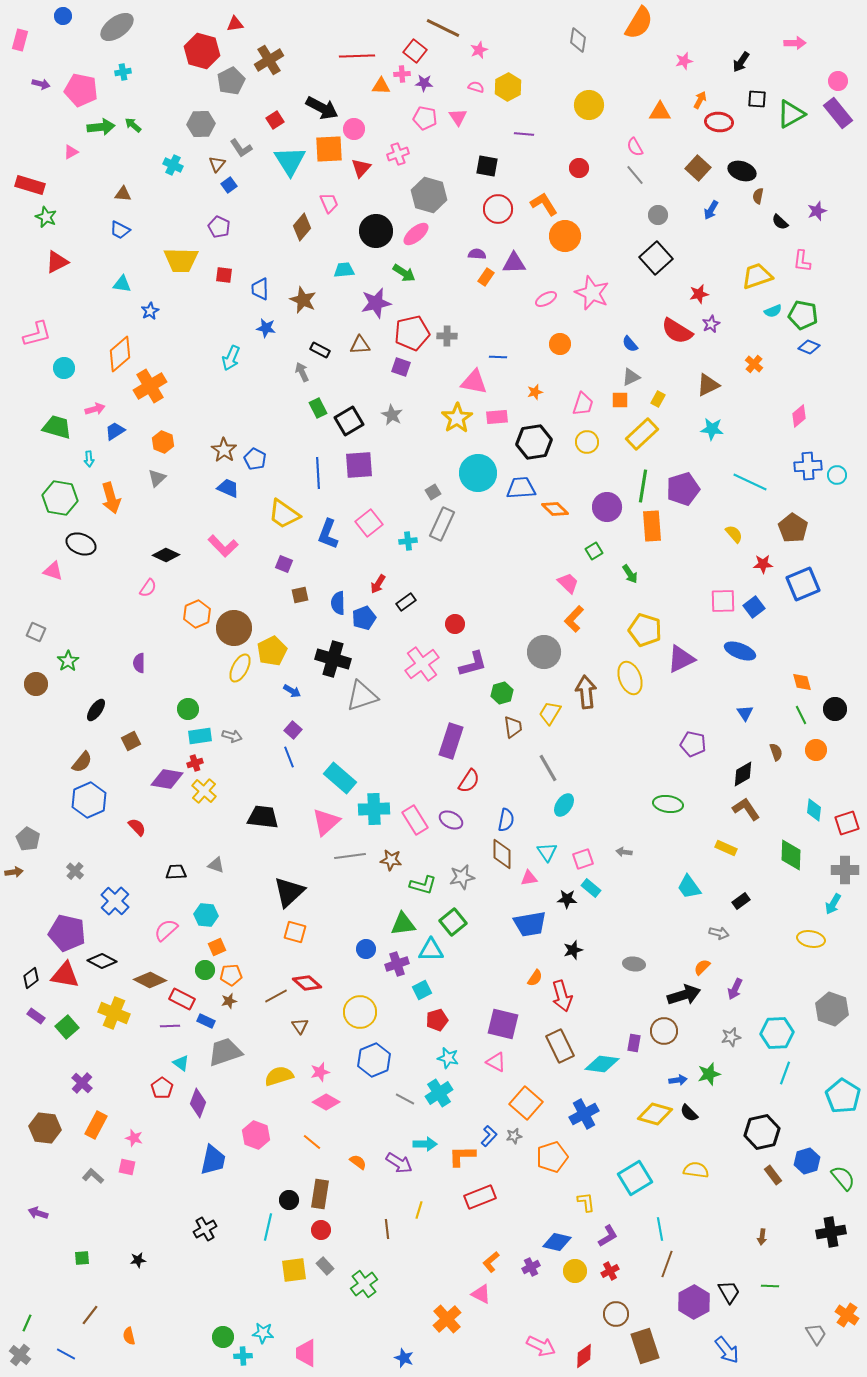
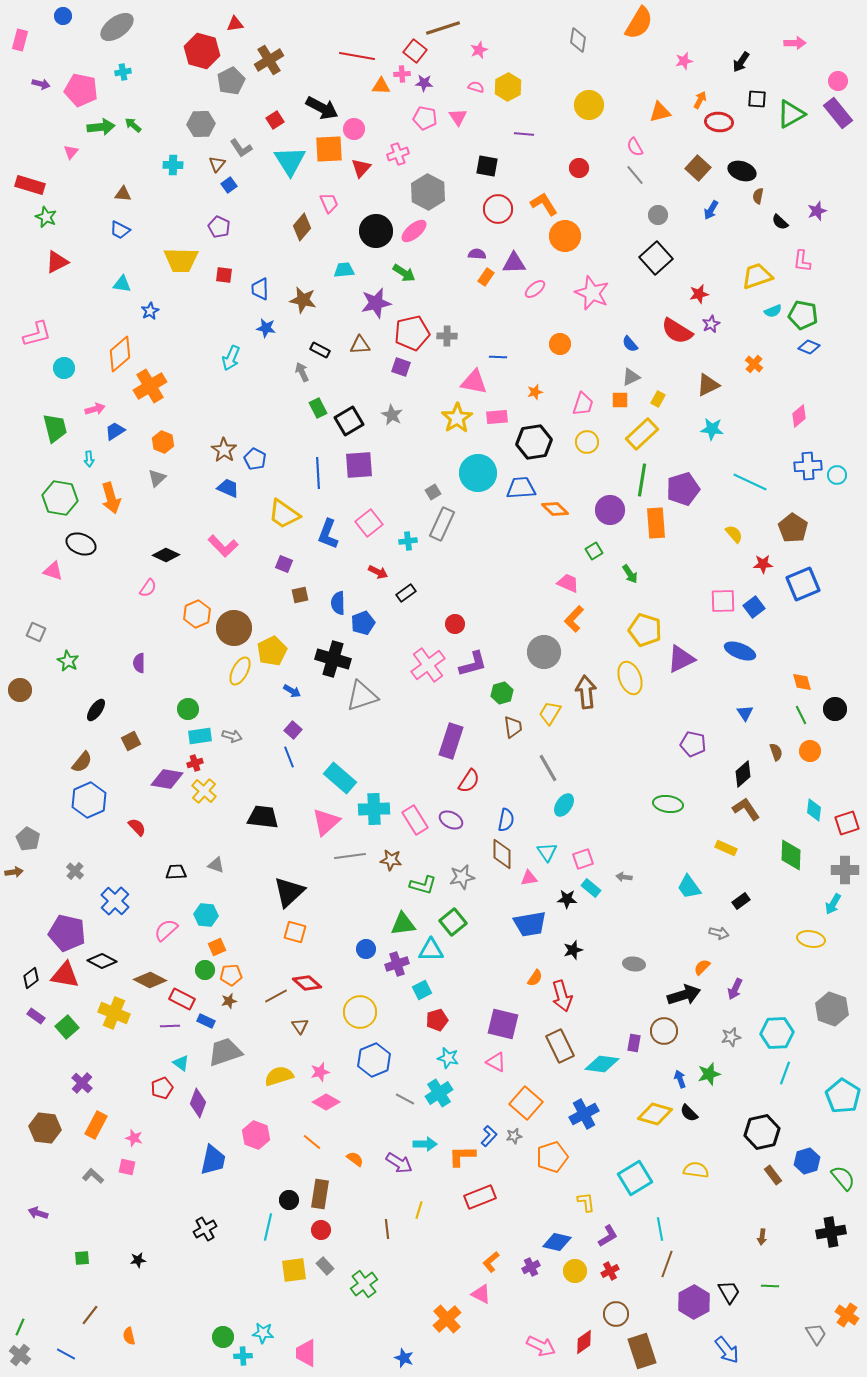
brown line at (443, 28): rotated 44 degrees counterclockwise
red line at (357, 56): rotated 12 degrees clockwise
orange triangle at (660, 112): rotated 15 degrees counterclockwise
pink triangle at (71, 152): rotated 21 degrees counterclockwise
cyan cross at (173, 165): rotated 24 degrees counterclockwise
gray hexagon at (429, 195): moved 1 px left, 3 px up; rotated 12 degrees clockwise
pink ellipse at (416, 234): moved 2 px left, 3 px up
pink ellipse at (546, 299): moved 11 px left, 10 px up; rotated 10 degrees counterclockwise
brown star at (303, 300): rotated 12 degrees counterclockwise
green trapezoid at (57, 427): moved 2 px left, 1 px down; rotated 60 degrees clockwise
green line at (643, 486): moved 1 px left, 6 px up
purple circle at (607, 507): moved 3 px right, 3 px down
orange rectangle at (652, 526): moved 4 px right, 3 px up
pink trapezoid at (568, 583): rotated 20 degrees counterclockwise
red arrow at (378, 584): moved 12 px up; rotated 96 degrees counterclockwise
black rectangle at (406, 602): moved 9 px up
blue pentagon at (364, 618): moved 1 px left, 5 px down
green star at (68, 661): rotated 10 degrees counterclockwise
pink cross at (422, 664): moved 6 px right, 1 px down
yellow ellipse at (240, 668): moved 3 px down
brown circle at (36, 684): moved 16 px left, 6 px down
orange circle at (816, 750): moved 6 px left, 1 px down
black diamond at (743, 774): rotated 12 degrees counterclockwise
gray arrow at (624, 852): moved 25 px down
blue arrow at (678, 1080): moved 2 px right, 1 px up; rotated 102 degrees counterclockwise
red pentagon at (162, 1088): rotated 15 degrees clockwise
orange semicircle at (358, 1162): moved 3 px left, 3 px up
green line at (27, 1323): moved 7 px left, 4 px down
brown rectangle at (645, 1346): moved 3 px left, 5 px down
red diamond at (584, 1356): moved 14 px up
